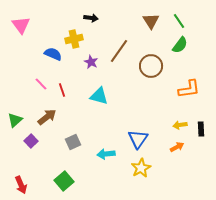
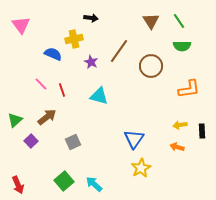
green semicircle: moved 2 px right, 1 px down; rotated 54 degrees clockwise
black rectangle: moved 1 px right, 2 px down
blue triangle: moved 4 px left
orange arrow: rotated 136 degrees counterclockwise
cyan arrow: moved 12 px left, 30 px down; rotated 48 degrees clockwise
red arrow: moved 3 px left
